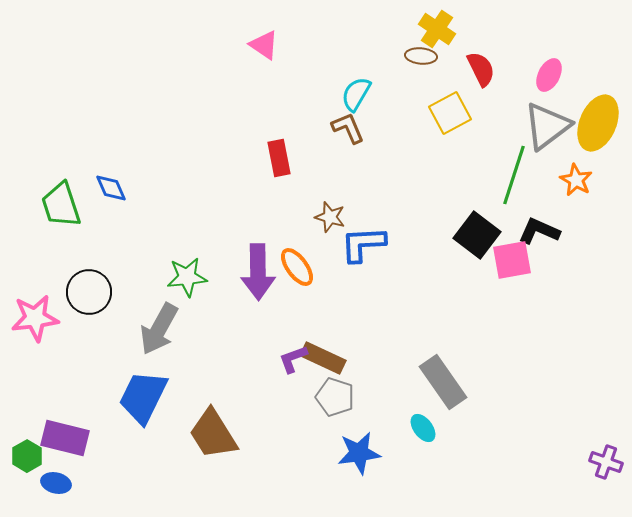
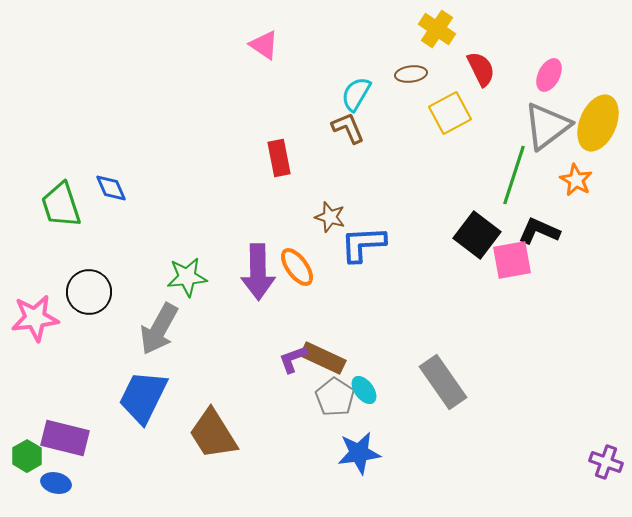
brown ellipse: moved 10 px left, 18 px down; rotated 12 degrees counterclockwise
gray pentagon: rotated 15 degrees clockwise
cyan ellipse: moved 59 px left, 38 px up
